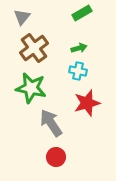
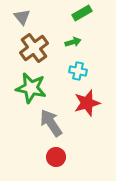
gray triangle: rotated 18 degrees counterclockwise
green arrow: moved 6 px left, 6 px up
